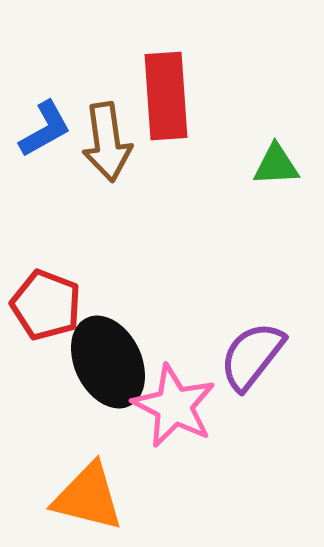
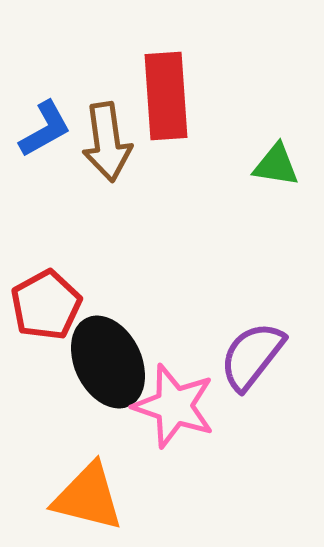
green triangle: rotated 12 degrees clockwise
red pentagon: rotated 22 degrees clockwise
pink star: rotated 8 degrees counterclockwise
